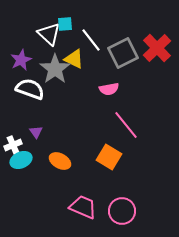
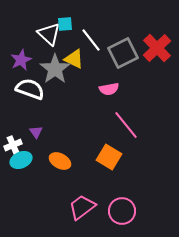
pink trapezoid: moved 1 px left; rotated 60 degrees counterclockwise
